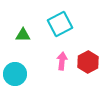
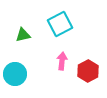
green triangle: rotated 14 degrees counterclockwise
red hexagon: moved 9 px down
